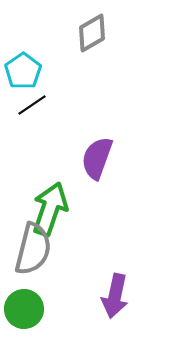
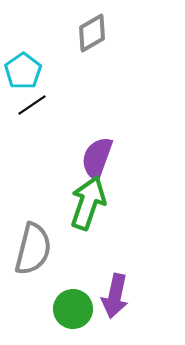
green arrow: moved 38 px right, 6 px up
green circle: moved 49 px right
